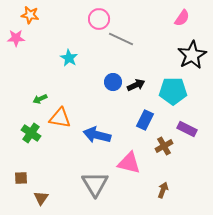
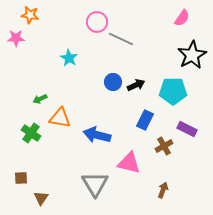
pink circle: moved 2 px left, 3 px down
